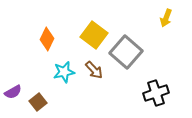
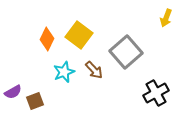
yellow square: moved 15 px left
gray square: rotated 8 degrees clockwise
cyan star: rotated 10 degrees counterclockwise
black cross: rotated 10 degrees counterclockwise
brown square: moved 3 px left, 1 px up; rotated 18 degrees clockwise
